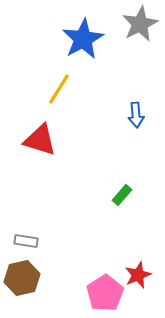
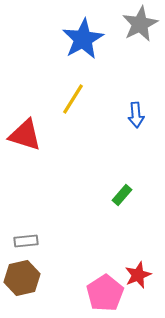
yellow line: moved 14 px right, 10 px down
red triangle: moved 15 px left, 5 px up
gray rectangle: rotated 15 degrees counterclockwise
